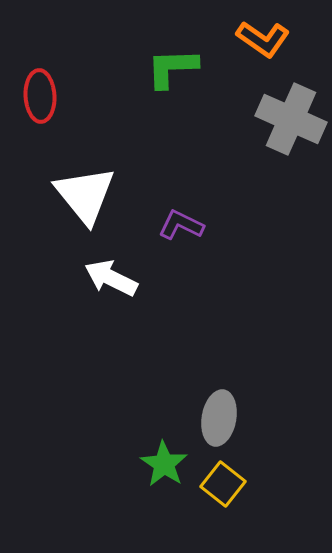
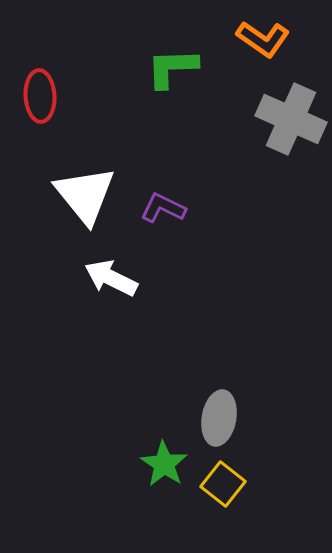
purple L-shape: moved 18 px left, 17 px up
